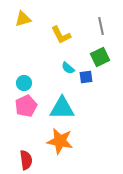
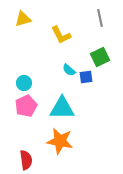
gray line: moved 1 px left, 8 px up
cyan semicircle: moved 1 px right, 2 px down
